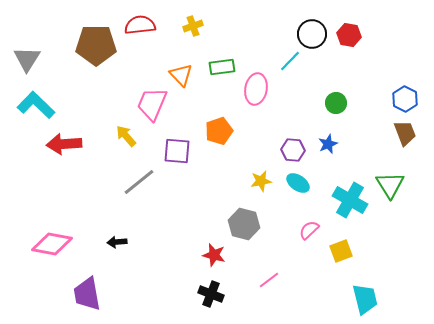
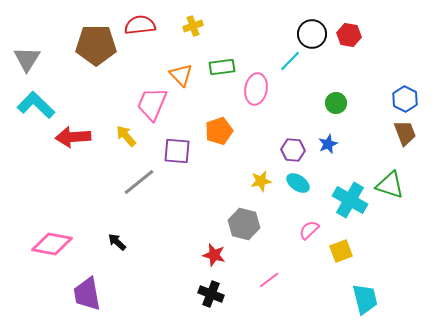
red arrow: moved 9 px right, 7 px up
green triangle: rotated 40 degrees counterclockwise
black arrow: rotated 48 degrees clockwise
